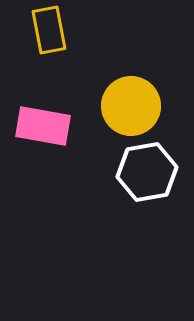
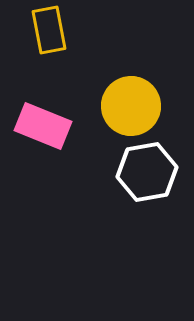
pink rectangle: rotated 12 degrees clockwise
